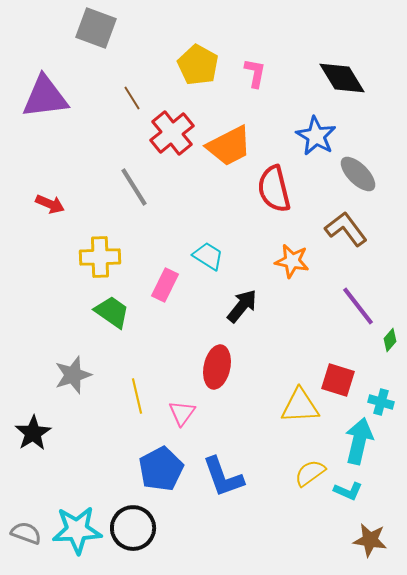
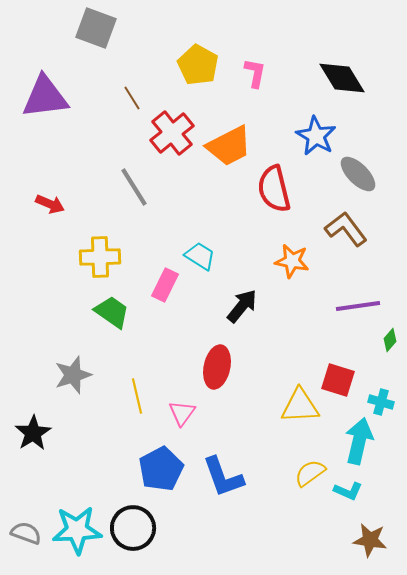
cyan trapezoid: moved 8 px left
purple line: rotated 60 degrees counterclockwise
